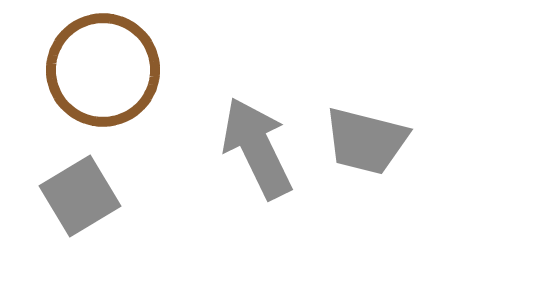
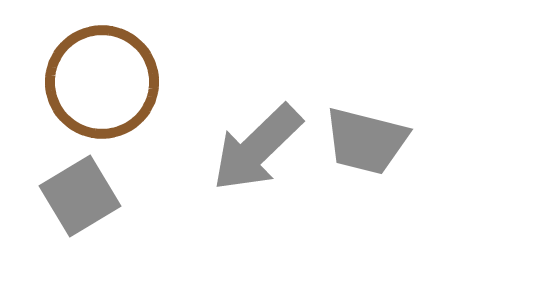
brown circle: moved 1 px left, 12 px down
gray arrow: rotated 108 degrees counterclockwise
